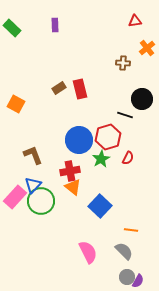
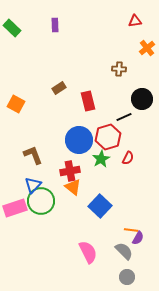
brown cross: moved 4 px left, 6 px down
red rectangle: moved 8 px right, 12 px down
black line: moved 1 px left, 2 px down; rotated 42 degrees counterclockwise
pink rectangle: moved 11 px down; rotated 30 degrees clockwise
purple semicircle: moved 43 px up
